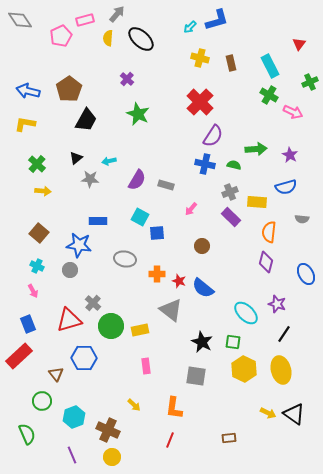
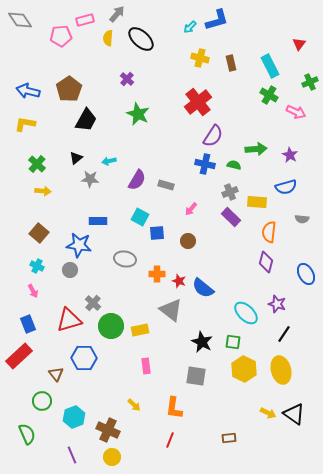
pink pentagon at (61, 36): rotated 20 degrees clockwise
red cross at (200, 102): moved 2 px left; rotated 8 degrees clockwise
pink arrow at (293, 112): moved 3 px right
brown circle at (202, 246): moved 14 px left, 5 px up
